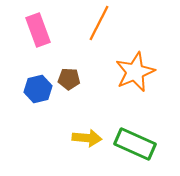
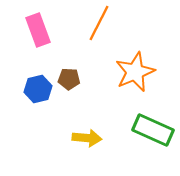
green rectangle: moved 18 px right, 14 px up
